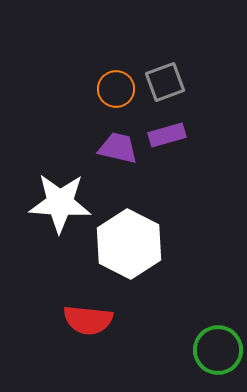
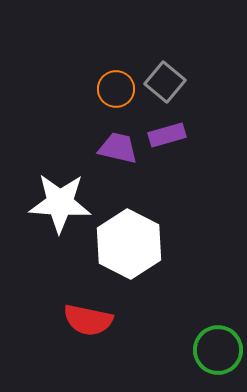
gray square: rotated 30 degrees counterclockwise
red semicircle: rotated 6 degrees clockwise
